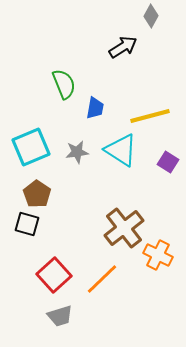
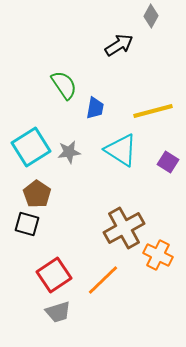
black arrow: moved 4 px left, 2 px up
green semicircle: moved 1 px down; rotated 12 degrees counterclockwise
yellow line: moved 3 px right, 5 px up
cyan square: rotated 9 degrees counterclockwise
gray star: moved 8 px left
brown cross: rotated 9 degrees clockwise
red square: rotated 8 degrees clockwise
orange line: moved 1 px right, 1 px down
gray trapezoid: moved 2 px left, 4 px up
